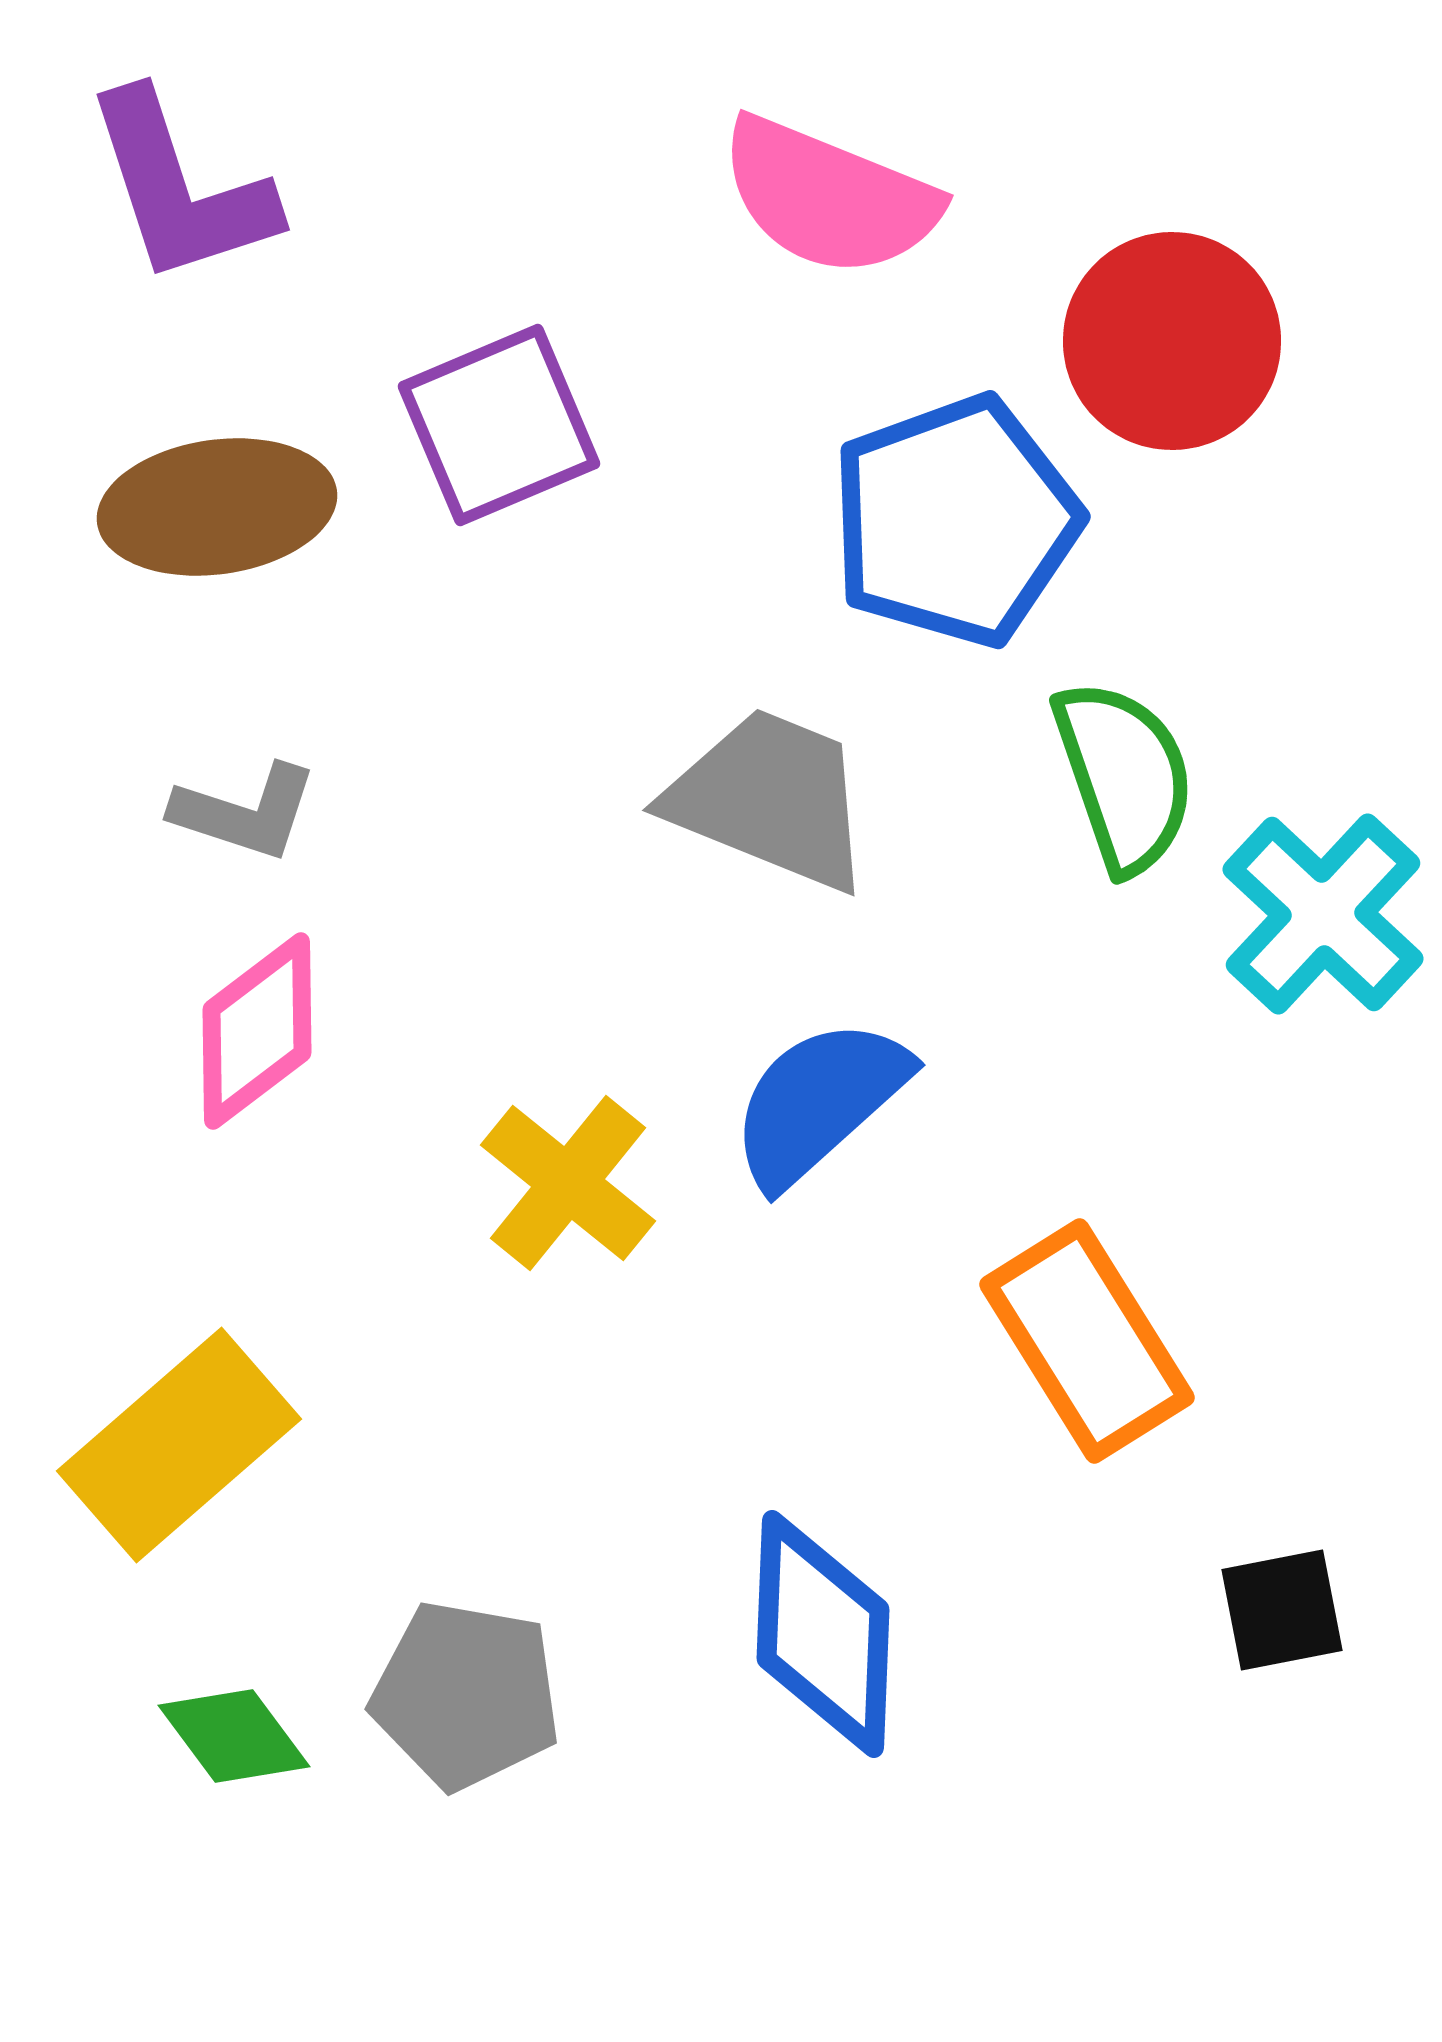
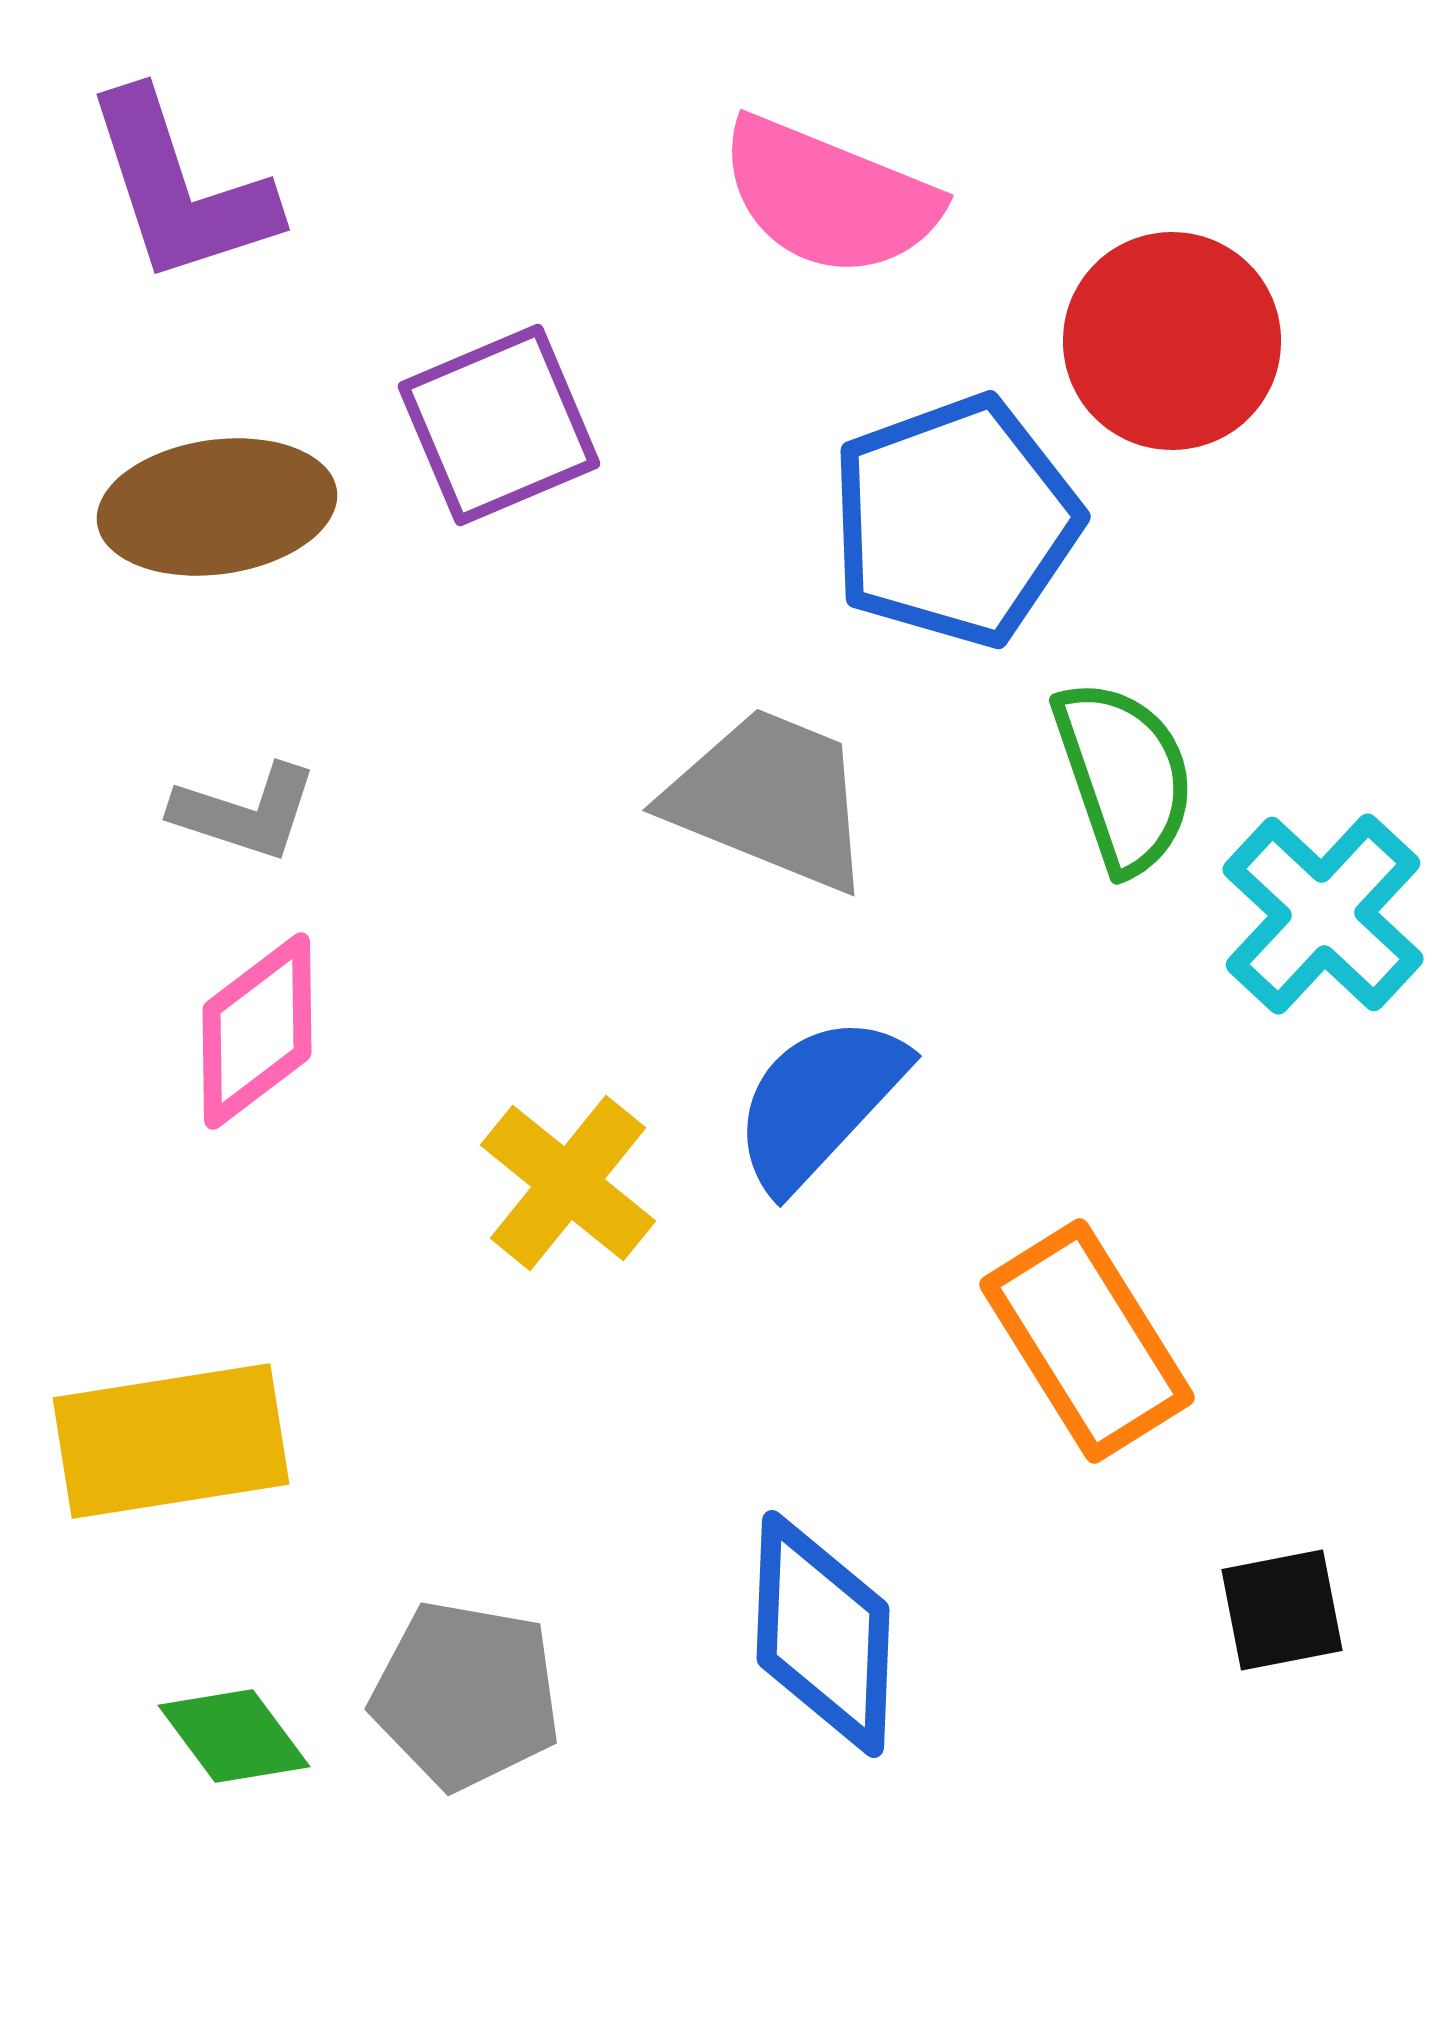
blue semicircle: rotated 5 degrees counterclockwise
yellow rectangle: moved 8 px left, 4 px up; rotated 32 degrees clockwise
